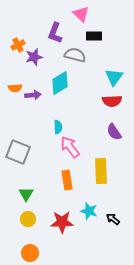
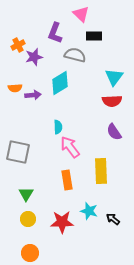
gray square: rotated 10 degrees counterclockwise
